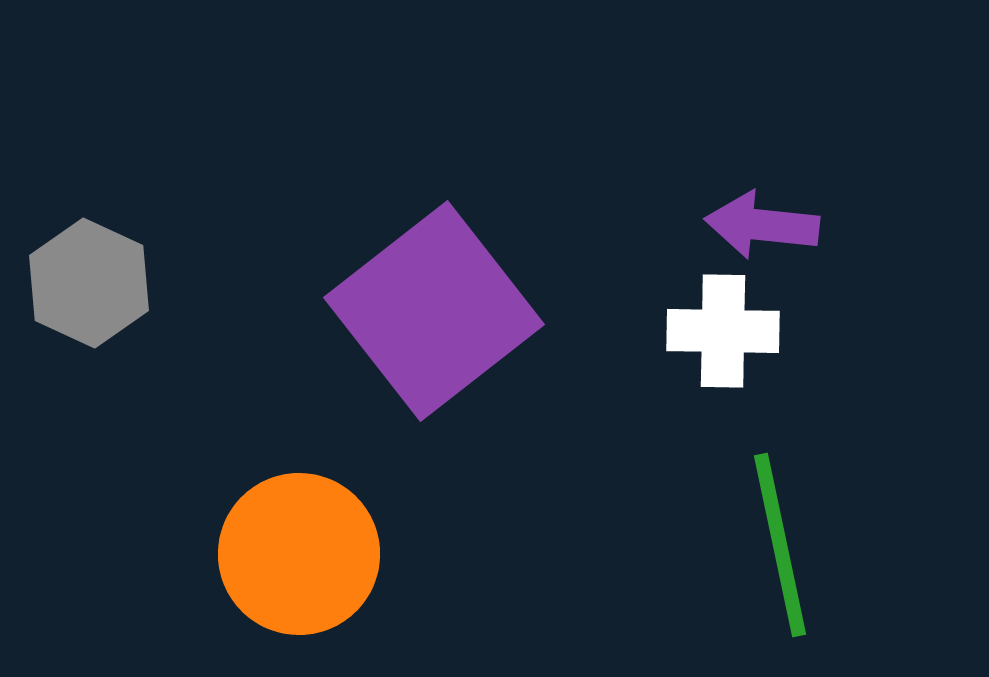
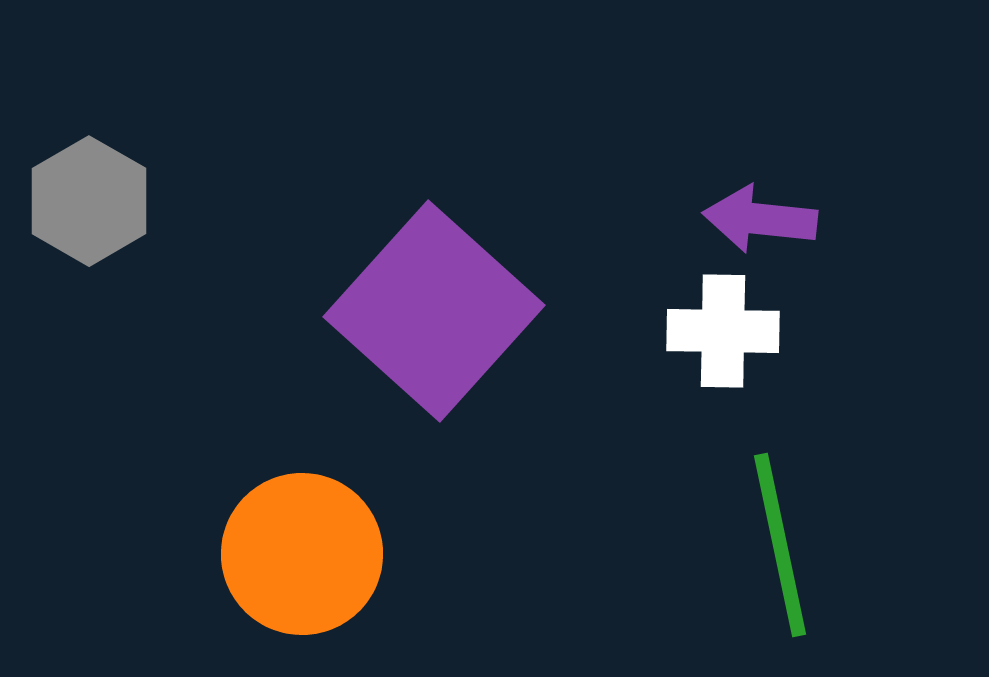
purple arrow: moved 2 px left, 6 px up
gray hexagon: moved 82 px up; rotated 5 degrees clockwise
purple square: rotated 10 degrees counterclockwise
orange circle: moved 3 px right
